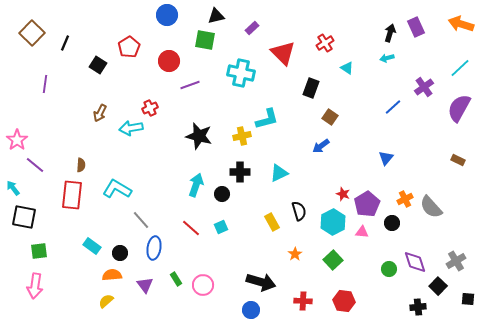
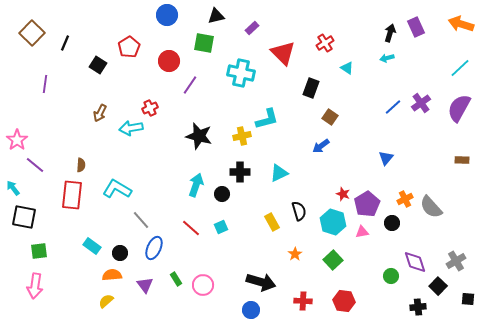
green square at (205, 40): moved 1 px left, 3 px down
purple line at (190, 85): rotated 36 degrees counterclockwise
purple cross at (424, 87): moved 3 px left, 16 px down
brown rectangle at (458, 160): moved 4 px right; rotated 24 degrees counterclockwise
cyan hexagon at (333, 222): rotated 15 degrees counterclockwise
pink triangle at (362, 232): rotated 16 degrees counterclockwise
blue ellipse at (154, 248): rotated 15 degrees clockwise
green circle at (389, 269): moved 2 px right, 7 px down
